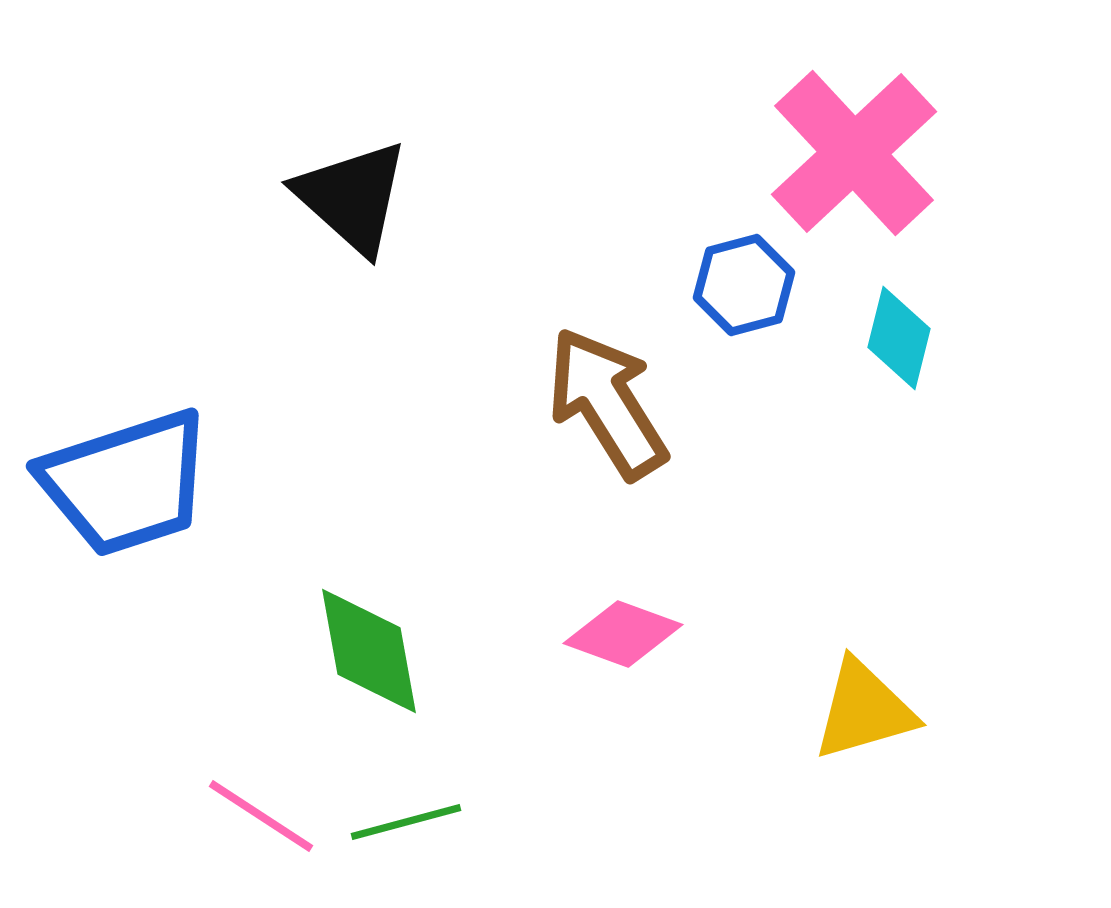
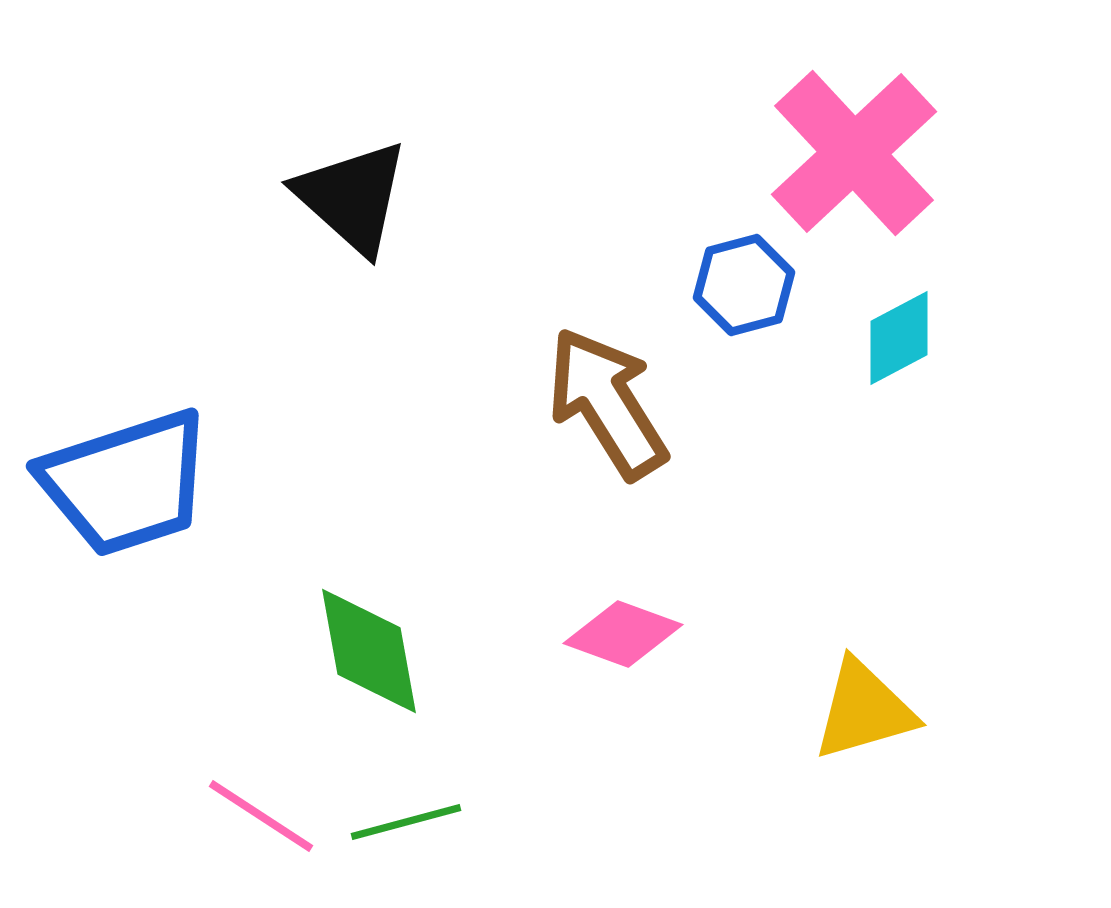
cyan diamond: rotated 48 degrees clockwise
